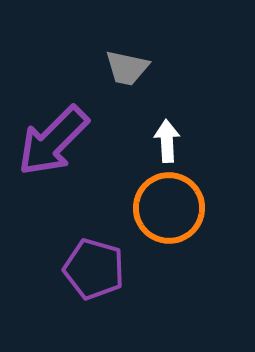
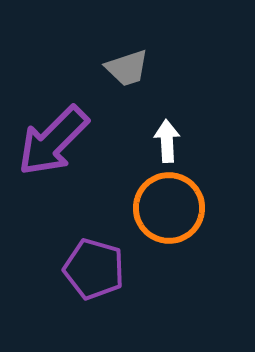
gray trapezoid: rotated 30 degrees counterclockwise
